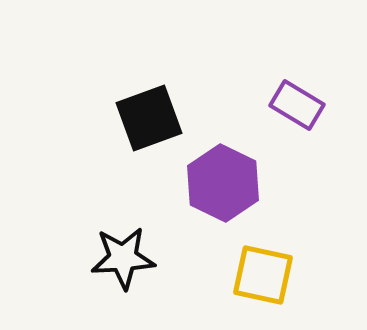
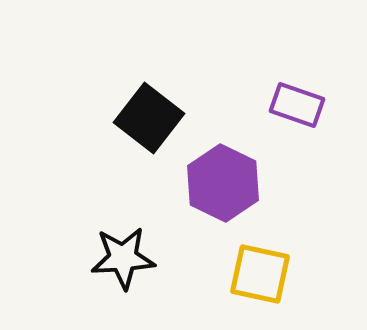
purple rectangle: rotated 12 degrees counterclockwise
black square: rotated 32 degrees counterclockwise
yellow square: moved 3 px left, 1 px up
